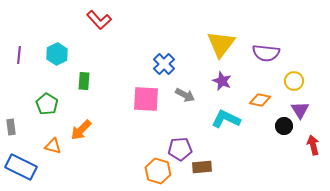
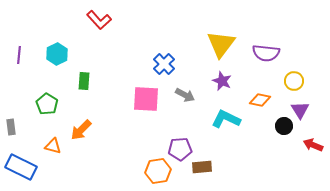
red arrow: rotated 54 degrees counterclockwise
orange hexagon: rotated 25 degrees counterclockwise
